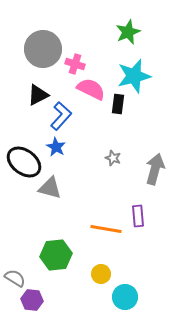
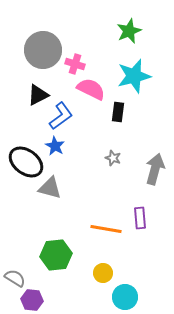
green star: moved 1 px right, 1 px up
gray circle: moved 1 px down
black rectangle: moved 8 px down
blue L-shape: rotated 12 degrees clockwise
blue star: moved 1 px left, 1 px up
black ellipse: moved 2 px right
purple rectangle: moved 2 px right, 2 px down
yellow circle: moved 2 px right, 1 px up
